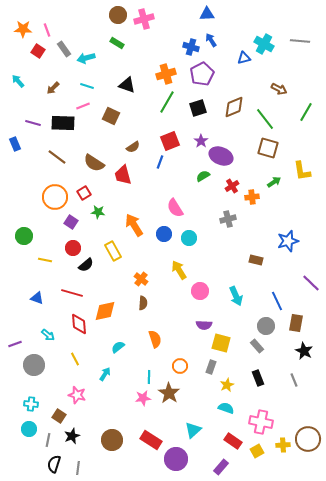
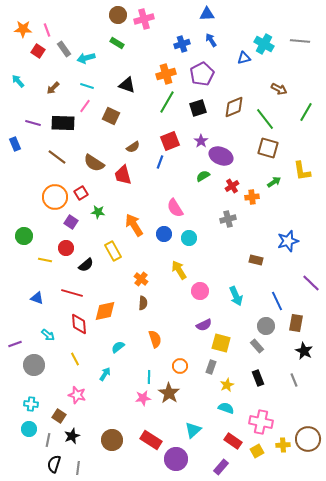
blue cross at (191, 47): moved 9 px left, 3 px up; rotated 35 degrees counterclockwise
pink line at (83, 106): moved 2 px right; rotated 32 degrees counterclockwise
red square at (84, 193): moved 3 px left
red circle at (73, 248): moved 7 px left
purple semicircle at (204, 325): rotated 28 degrees counterclockwise
